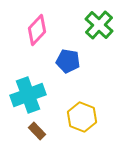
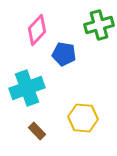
green cross: rotated 32 degrees clockwise
blue pentagon: moved 4 px left, 7 px up
cyan cross: moved 1 px left, 7 px up
yellow hexagon: moved 1 px right, 1 px down; rotated 16 degrees counterclockwise
